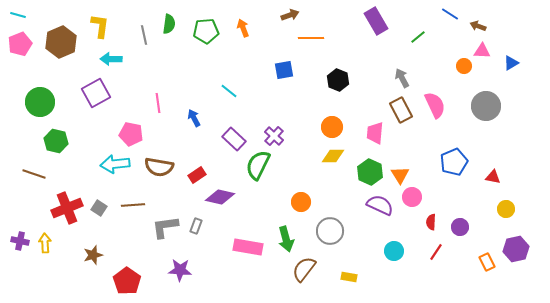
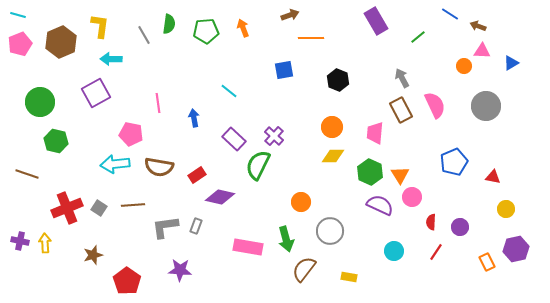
gray line at (144, 35): rotated 18 degrees counterclockwise
blue arrow at (194, 118): rotated 18 degrees clockwise
brown line at (34, 174): moved 7 px left
